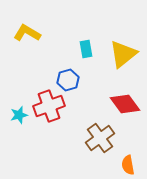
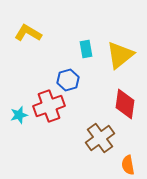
yellow L-shape: moved 1 px right
yellow triangle: moved 3 px left, 1 px down
red diamond: rotated 44 degrees clockwise
